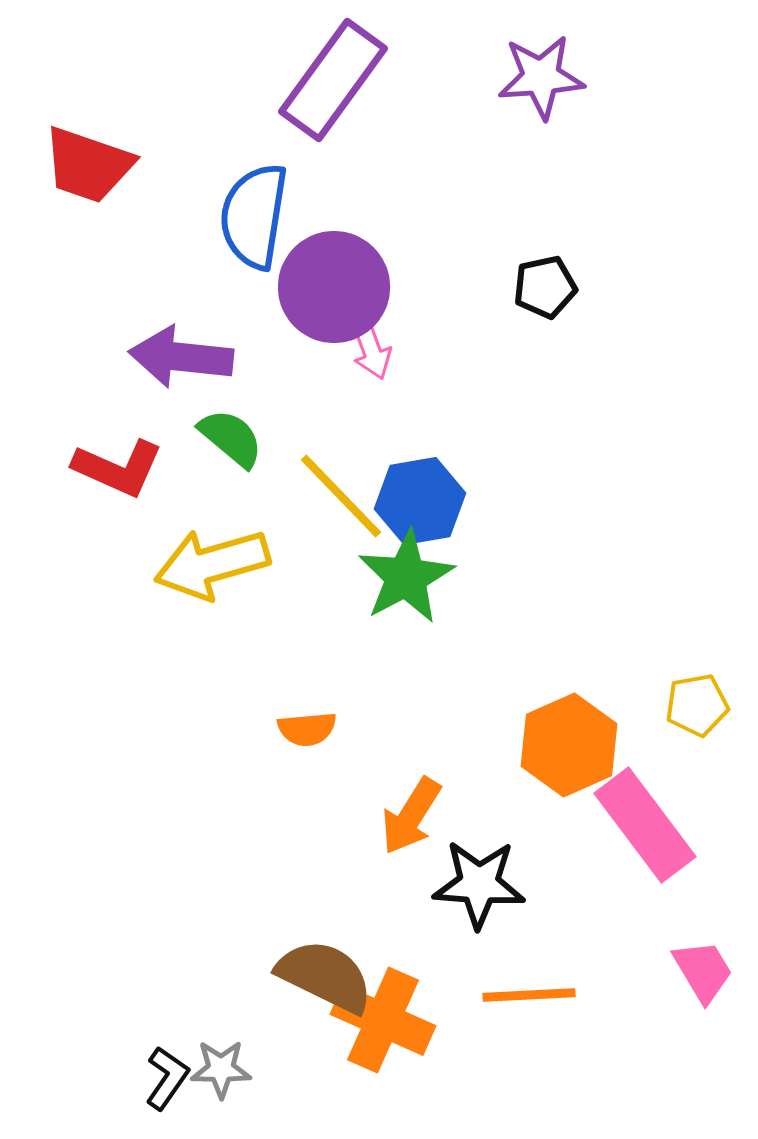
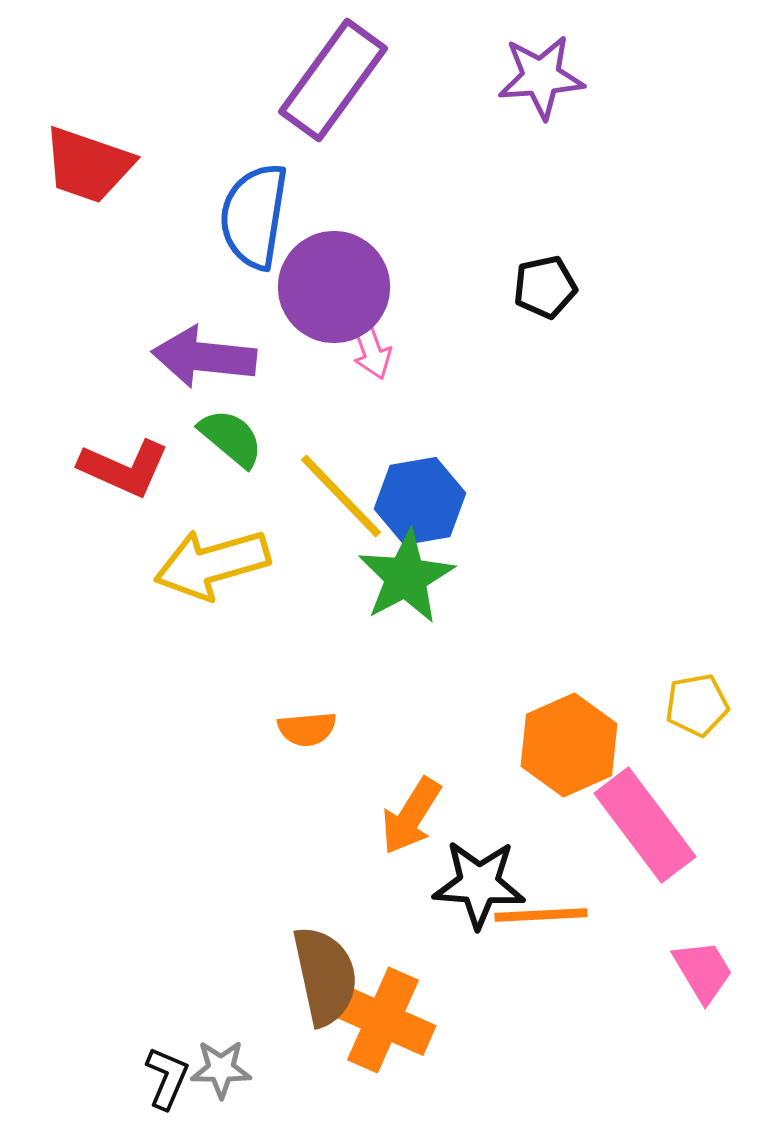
purple arrow: moved 23 px right
red L-shape: moved 6 px right
brown semicircle: rotated 52 degrees clockwise
orange line: moved 12 px right, 80 px up
black L-shape: rotated 12 degrees counterclockwise
